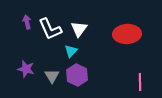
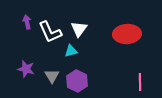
white L-shape: moved 3 px down
cyan triangle: rotated 32 degrees clockwise
purple hexagon: moved 6 px down
